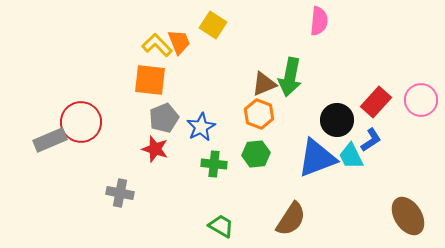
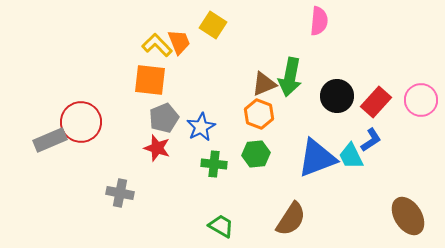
black circle: moved 24 px up
red star: moved 2 px right, 1 px up
